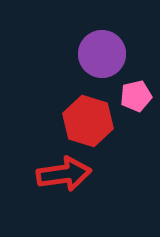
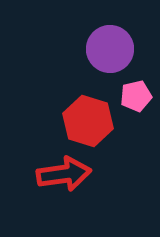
purple circle: moved 8 px right, 5 px up
